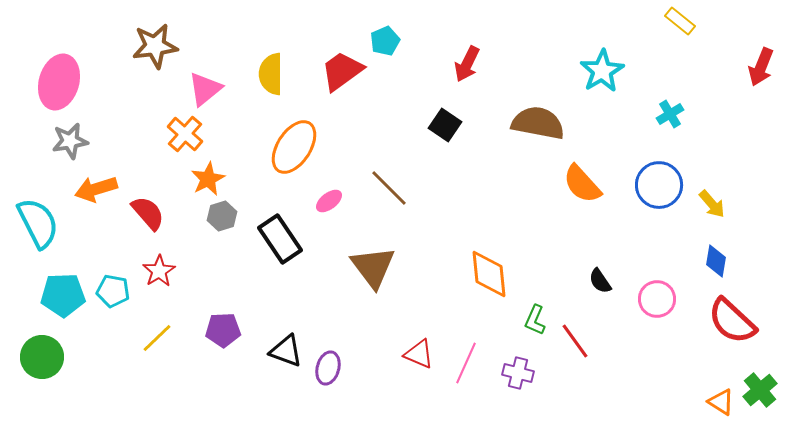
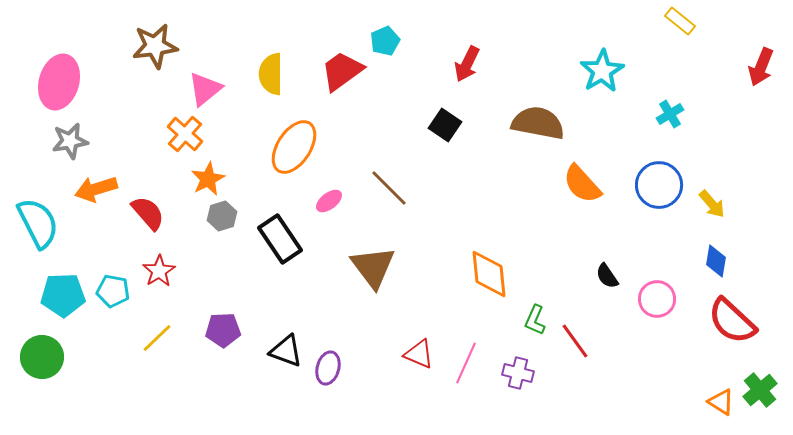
black semicircle at (600, 281): moved 7 px right, 5 px up
